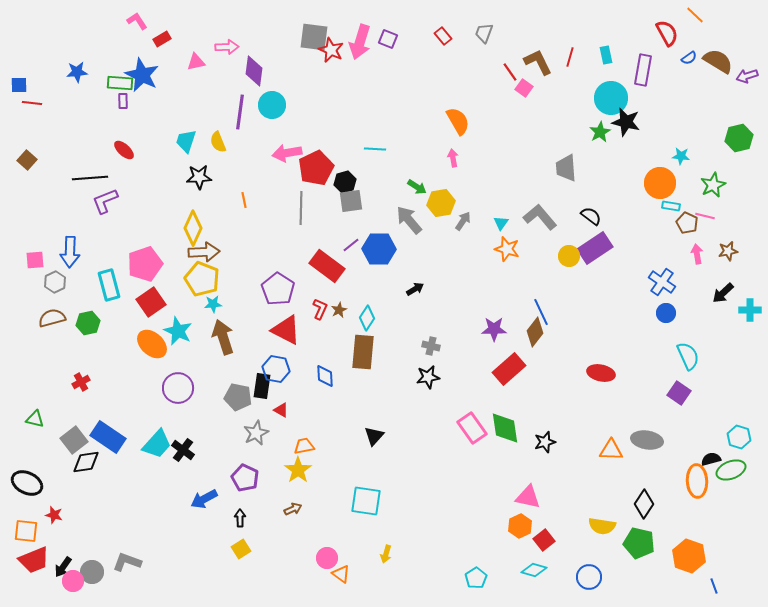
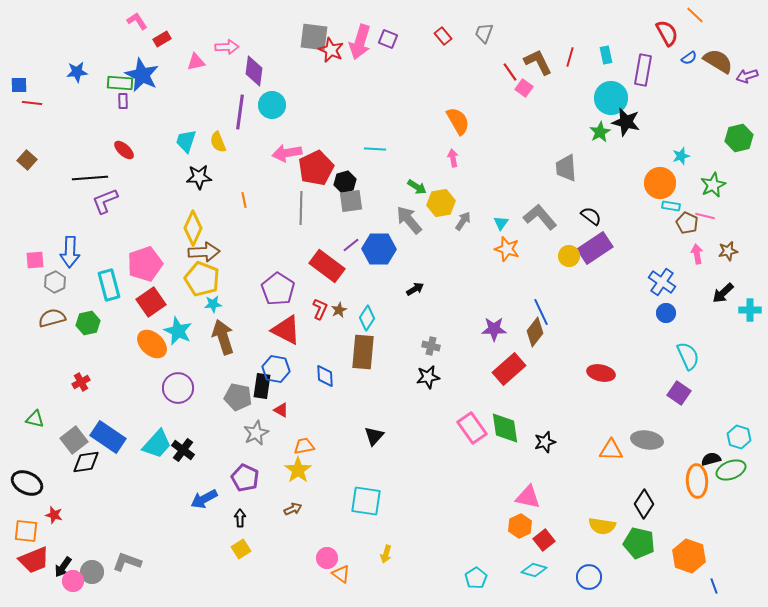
cyan star at (681, 156): rotated 24 degrees counterclockwise
